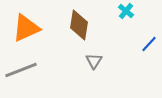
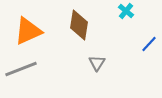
orange triangle: moved 2 px right, 3 px down
gray triangle: moved 3 px right, 2 px down
gray line: moved 1 px up
